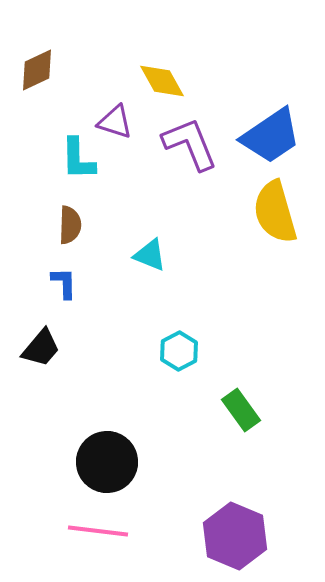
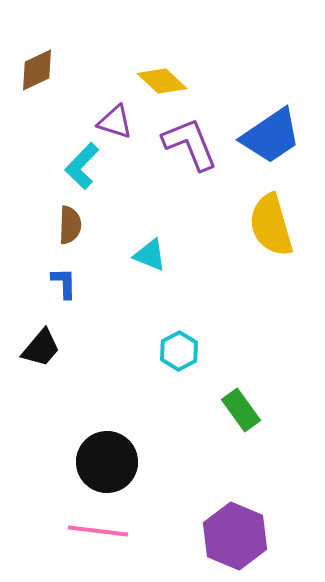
yellow diamond: rotated 18 degrees counterclockwise
cyan L-shape: moved 4 px right, 7 px down; rotated 45 degrees clockwise
yellow semicircle: moved 4 px left, 13 px down
